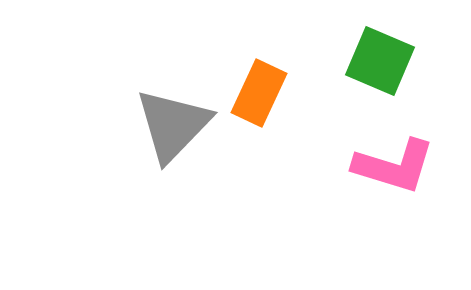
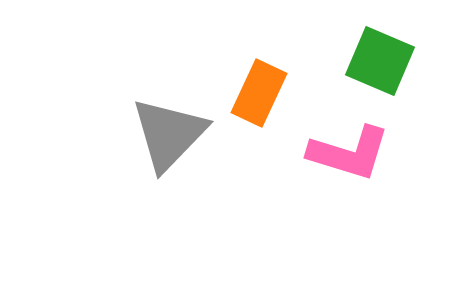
gray triangle: moved 4 px left, 9 px down
pink L-shape: moved 45 px left, 13 px up
